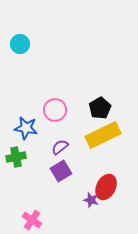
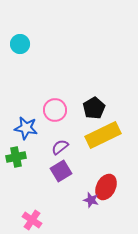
black pentagon: moved 6 px left
